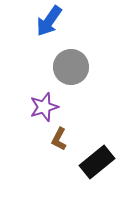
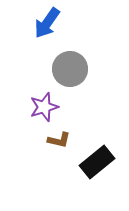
blue arrow: moved 2 px left, 2 px down
gray circle: moved 1 px left, 2 px down
brown L-shape: moved 1 px down; rotated 105 degrees counterclockwise
